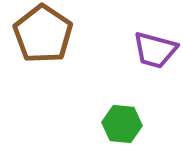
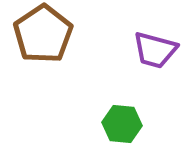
brown pentagon: rotated 4 degrees clockwise
